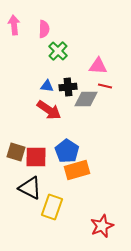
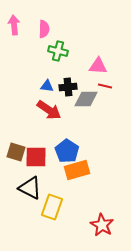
green cross: rotated 30 degrees counterclockwise
red star: moved 1 px up; rotated 20 degrees counterclockwise
